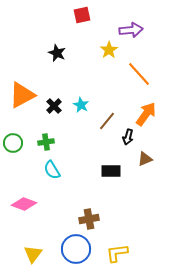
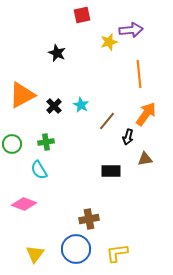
yellow star: moved 8 px up; rotated 18 degrees clockwise
orange line: rotated 36 degrees clockwise
green circle: moved 1 px left, 1 px down
brown triangle: rotated 14 degrees clockwise
cyan semicircle: moved 13 px left
yellow triangle: moved 2 px right
